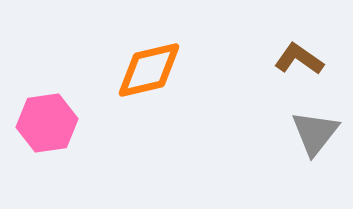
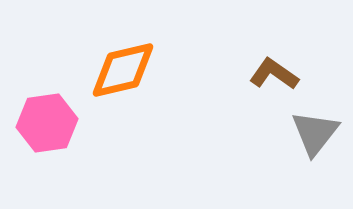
brown L-shape: moved 25 px left, 15 px down
orange diamond: moved 26 px left
